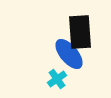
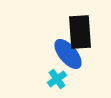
blue ellipse: moved 1 px left
